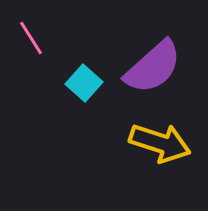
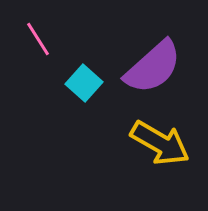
pink line: moved 7 px right, 1 px down
yellow arrow: rotated 12 degrees clockwise
